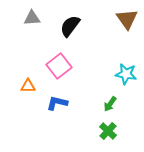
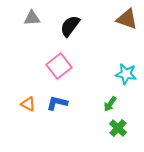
brown triangle: rotated 35 degrees counterclockwise
orange triangle: moved 18 px down; rotated 28 degrees clockwise
green cross: moved 10 px right, 3 px up
